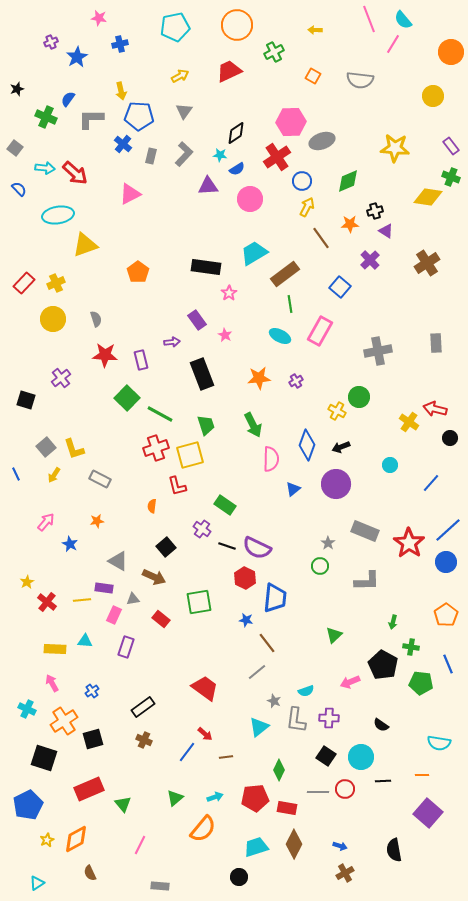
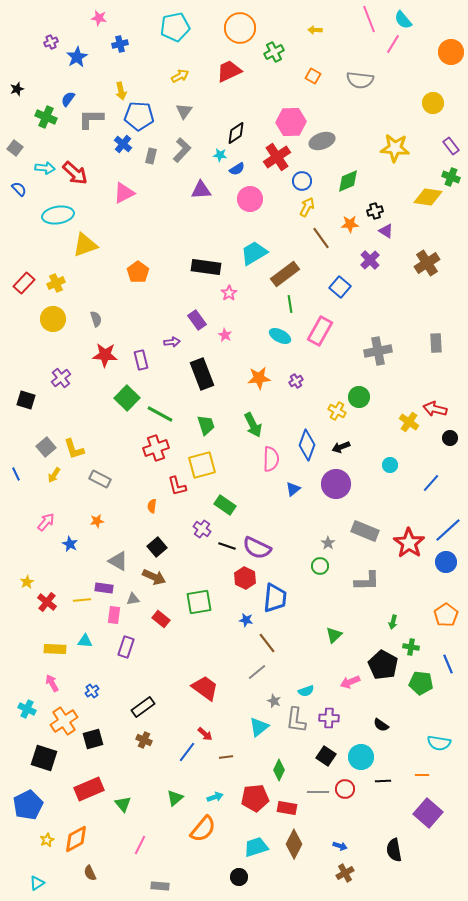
orange circle at (237, 25): moved 3 px right, 3 px down
yellow circle at (433, 96): moved 7 px down
gray L-shape at (184, 154): moved 2 px left, 4 px up
purple triangle at (208, 186): moved 7 px left, 4 px down
pink triangle at (130, 194): moved 6 px left, 1 px up
yellow square at (190, 455): moved 12 px right, 10 px down
black square at (166, 547): moved 9 px left
pink rectangle at (114, 615): rotated 18 degrees counterclockwise
